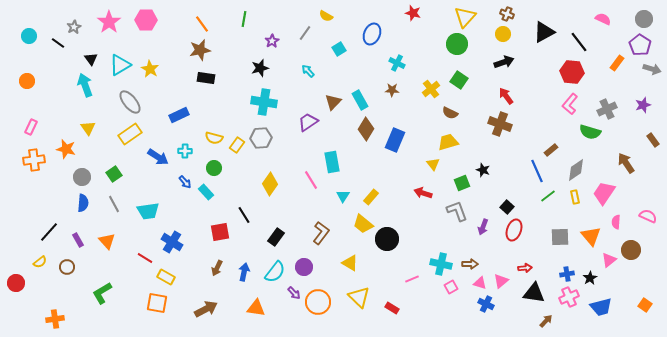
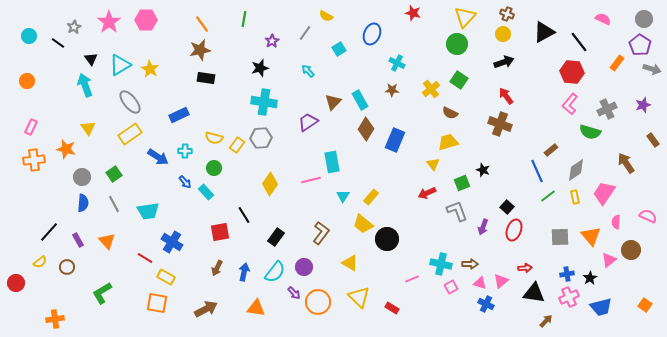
pink line at (311, 180): rotated 72 degrees counterclockwise
red arrow at (423, 193): moved 4 px right; rotated 42 degrees counterclockwise
